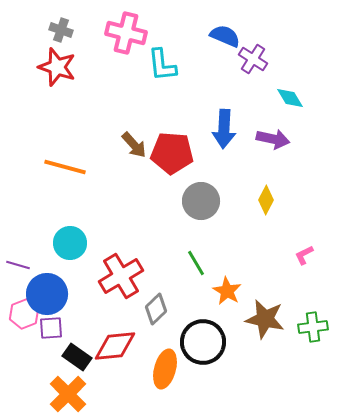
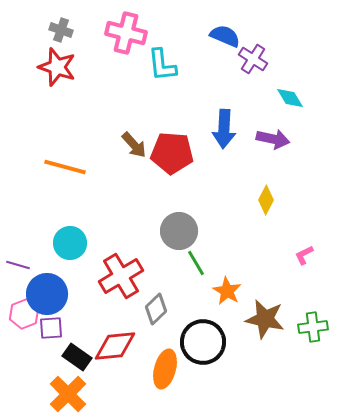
gray circle: moved 22 px left, 30 px down
